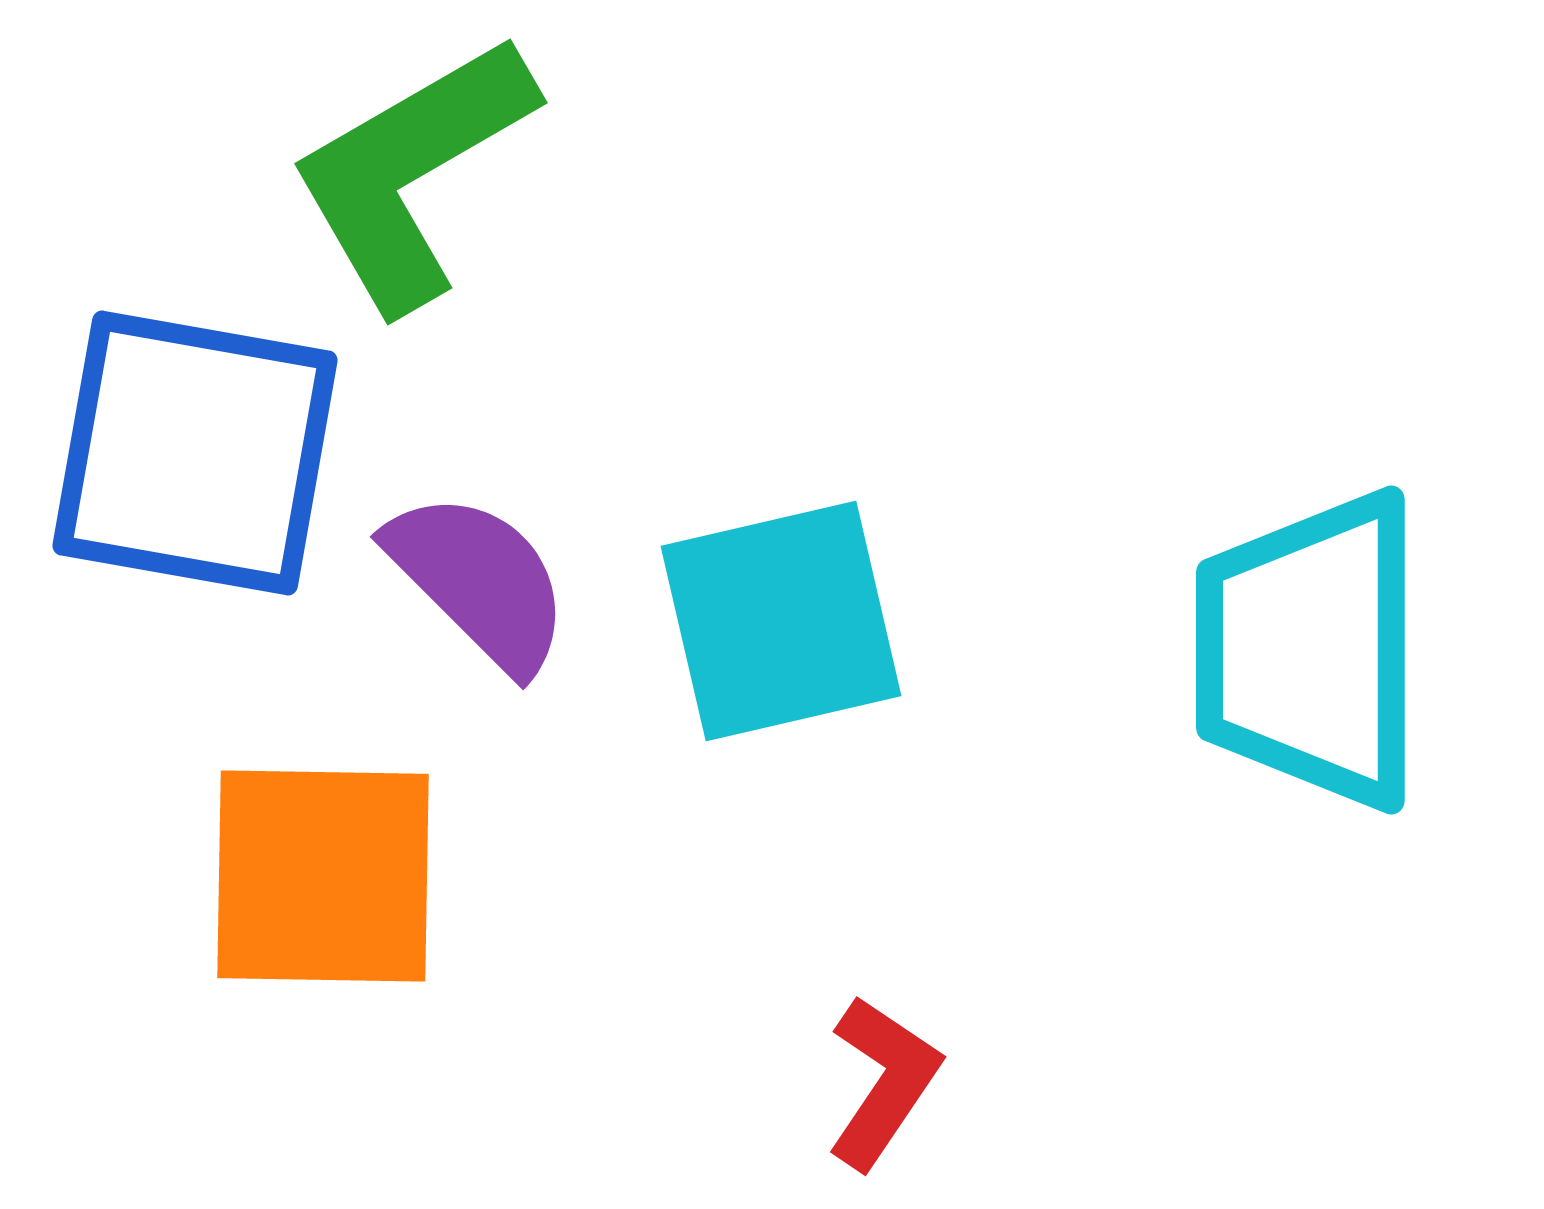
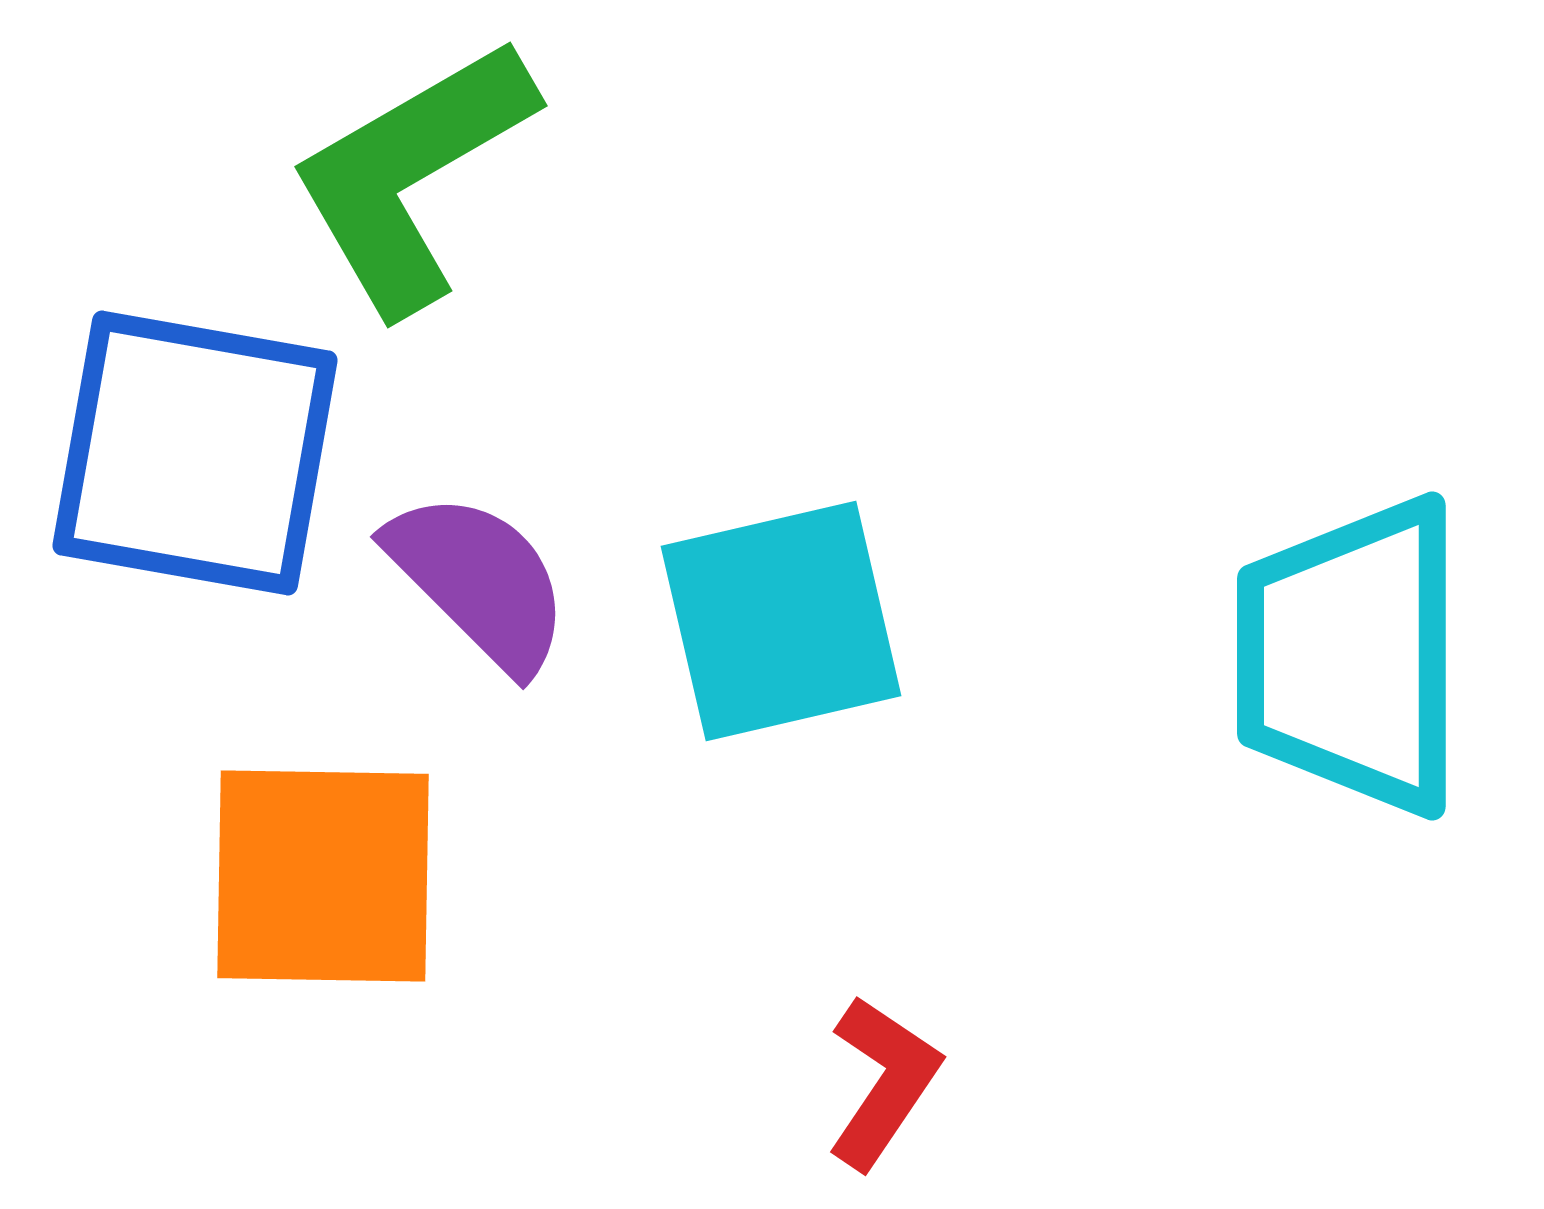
green L-shape: moved 3 px down
cyan trapezoid: moved 41 px right, 6 px down
